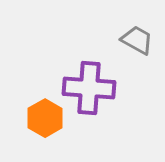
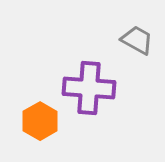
orange hexagon: moved 5 px left, 3 px down
